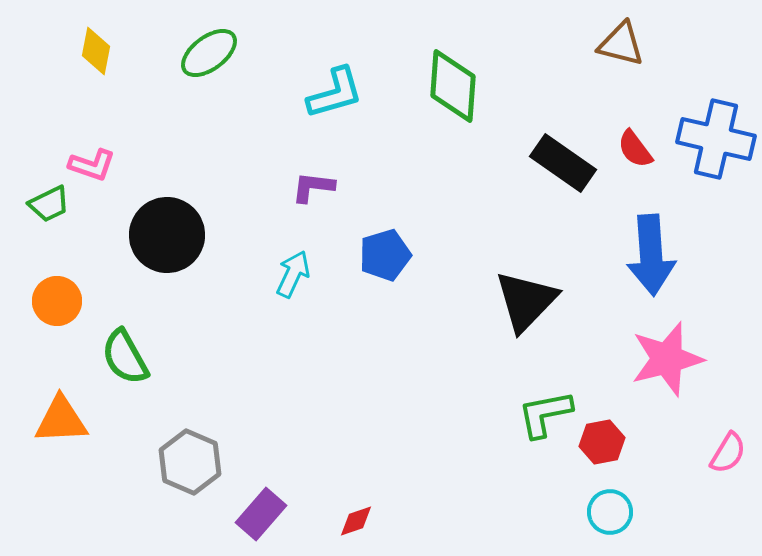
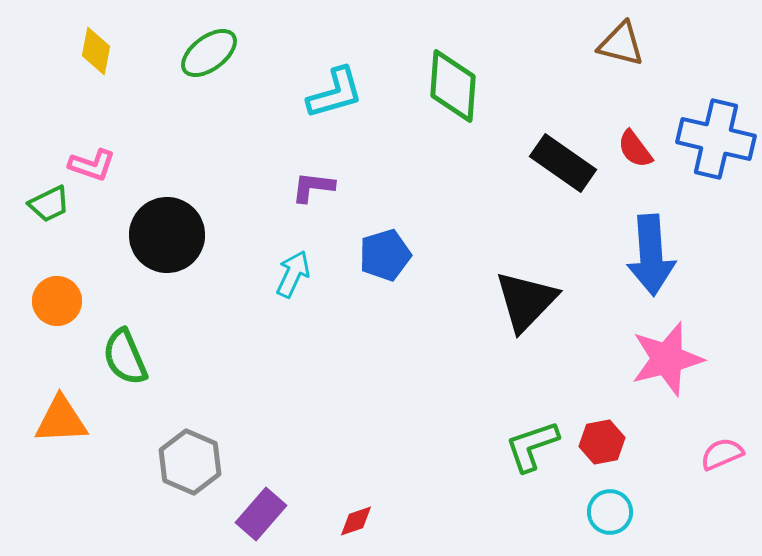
green semicircle: rotated 6 degrees clockwise
green L-shape: moved 13 px left, 32 px down; rotated 8 degrees counterclockwise
pink semicircle: moved 6 px left, 1 px down; rotated 144 degrees counterclockwise
